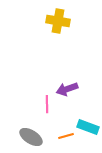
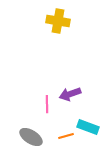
purple arrow: moved 3 px right, 5 px down
